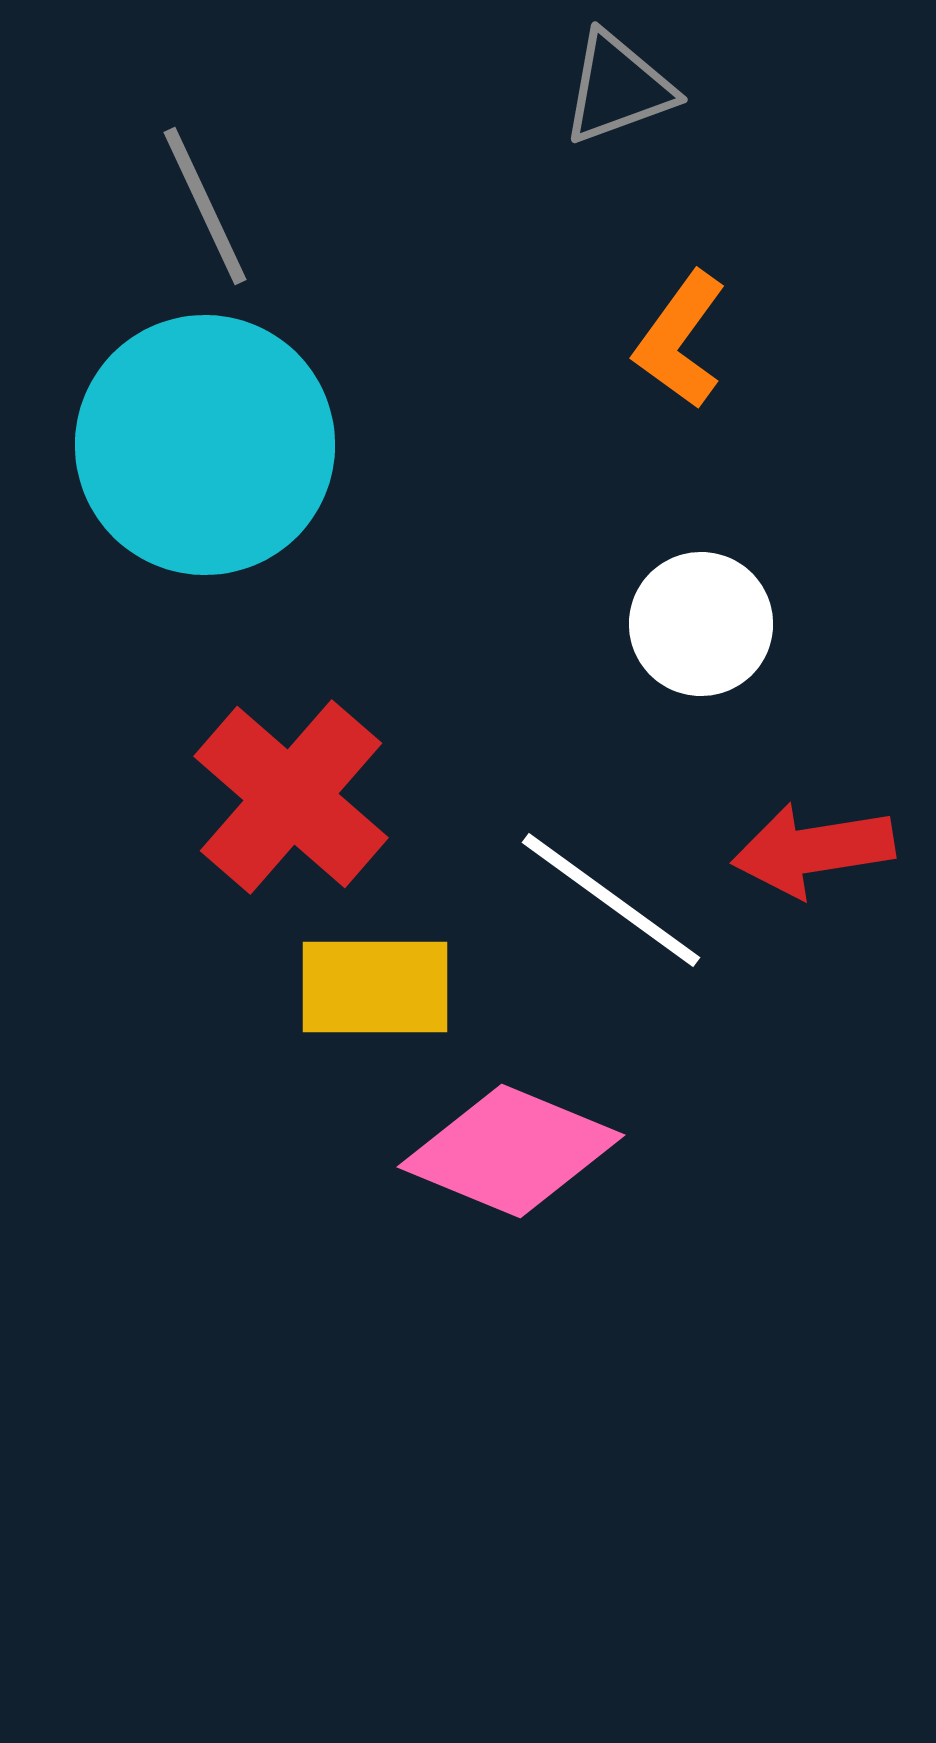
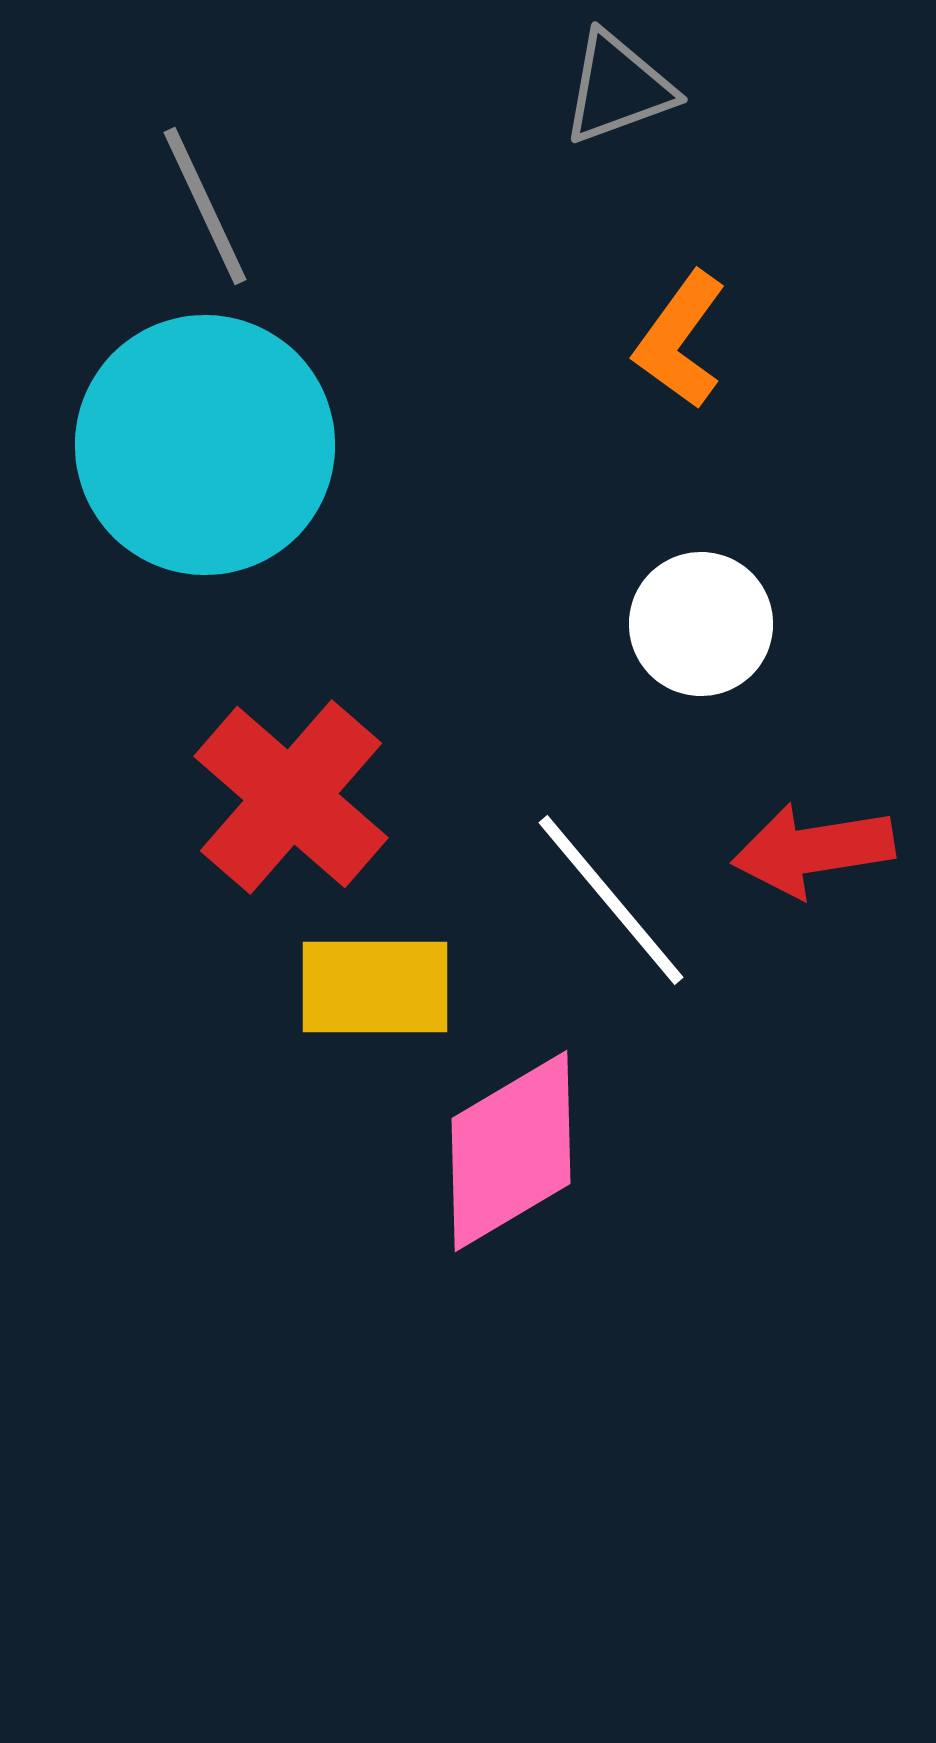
white line: rotated 14 degrees clockwise
pink diamond: rotated 53 degrees counterclockwise
